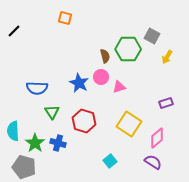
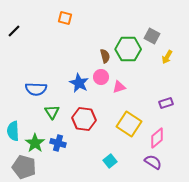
blue semicircle: moved 1 px left, 1 px down
red hexagon: moved 2 px up; rotated 10 degrees counterclockwise
